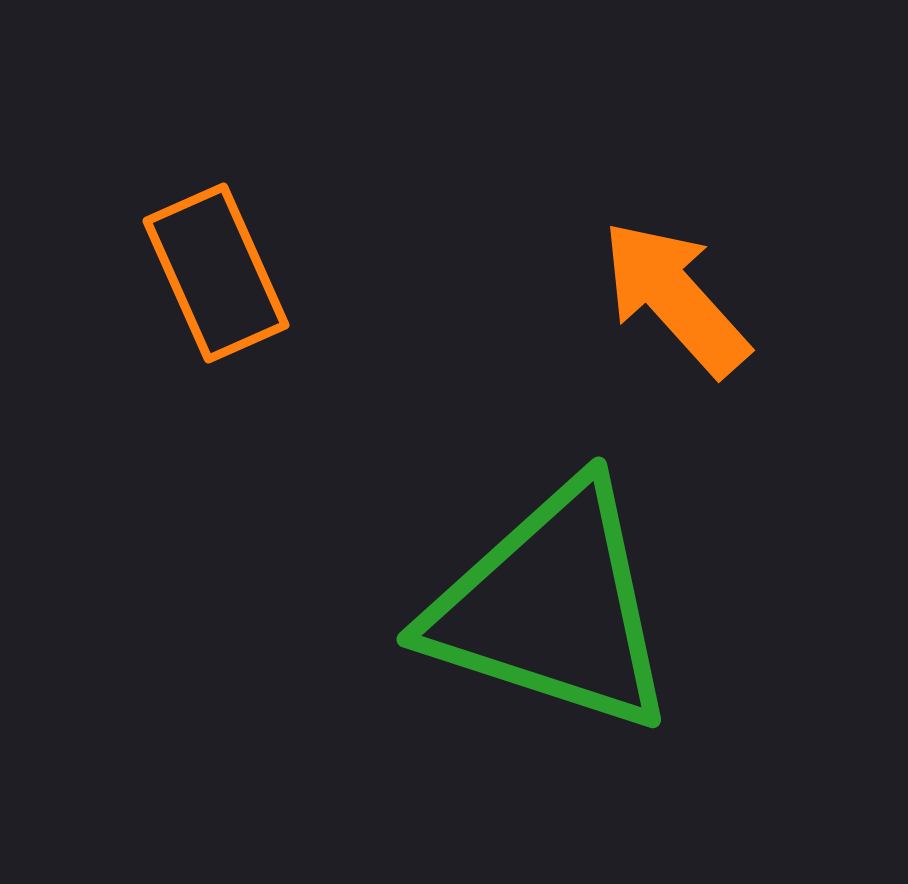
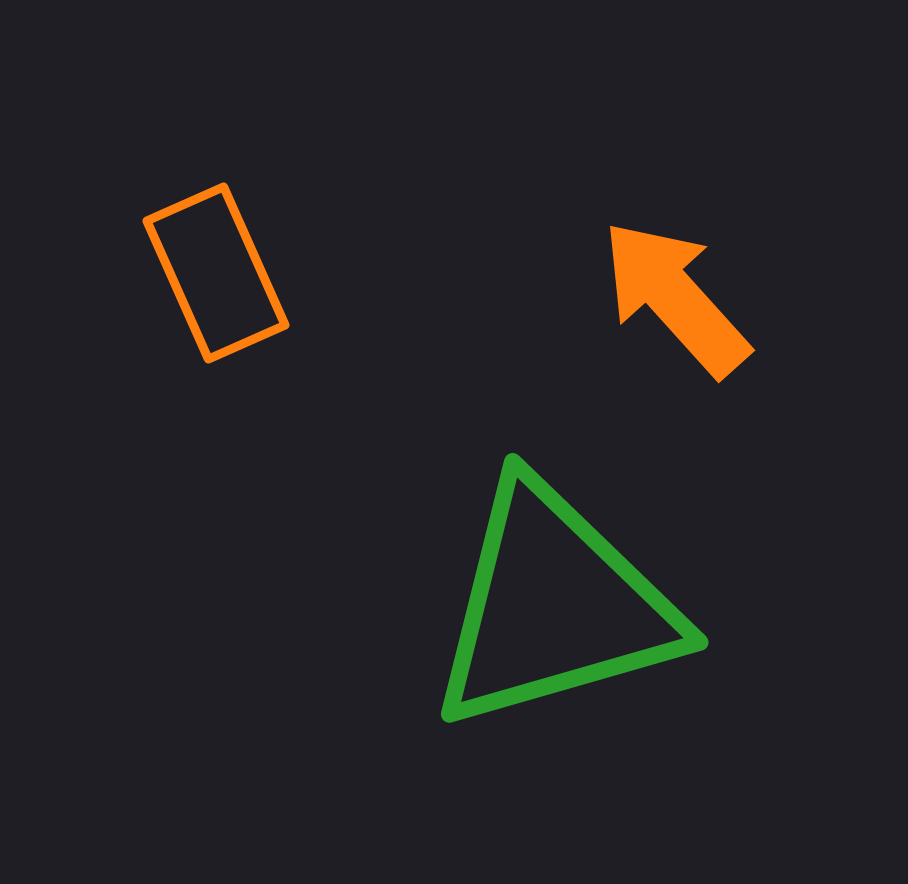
green triangle: moved 2 px right, 2 px up; rotated 34 degrees counterclockwise
